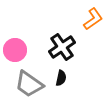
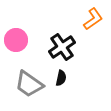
pink circle: moved 1 px right, 10 px up
